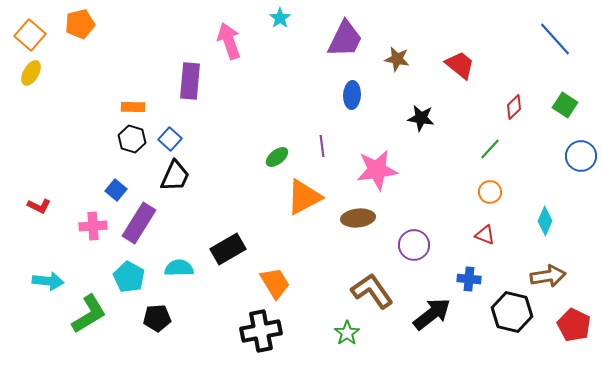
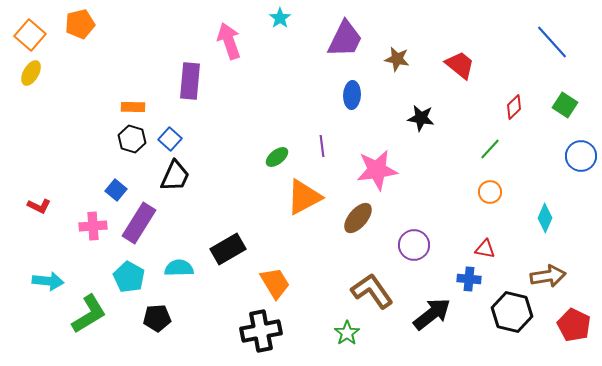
blue line at (555, 39): moved 3 px left, 3 px down
brown ellipse at (358, 218): rotated 44 degrees counterclockwise
cyan diamond at (545, 221): moved 3 px up
red triangle at (485, 235): moved 14 px down; rotated 10 degrees counterclockwise
